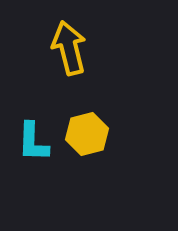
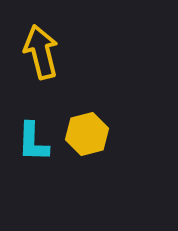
yellow arrow: moved 28 px left, 4 px down
